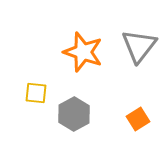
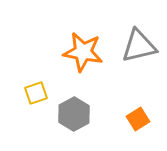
gray triangle: rotated 39 degrees clockwise
orange star: rotated 9 degrees counterclockwise
yellow square: rotated 25 degrees counterclockwise
